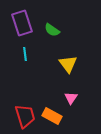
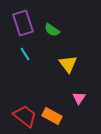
purple rectangle: moved 1 px right
cyan line: rotated 24 degrees counterclockwise
pink triangle: moved 8 px right
red trapezoid: rotated 35 degrees counterclockwise
